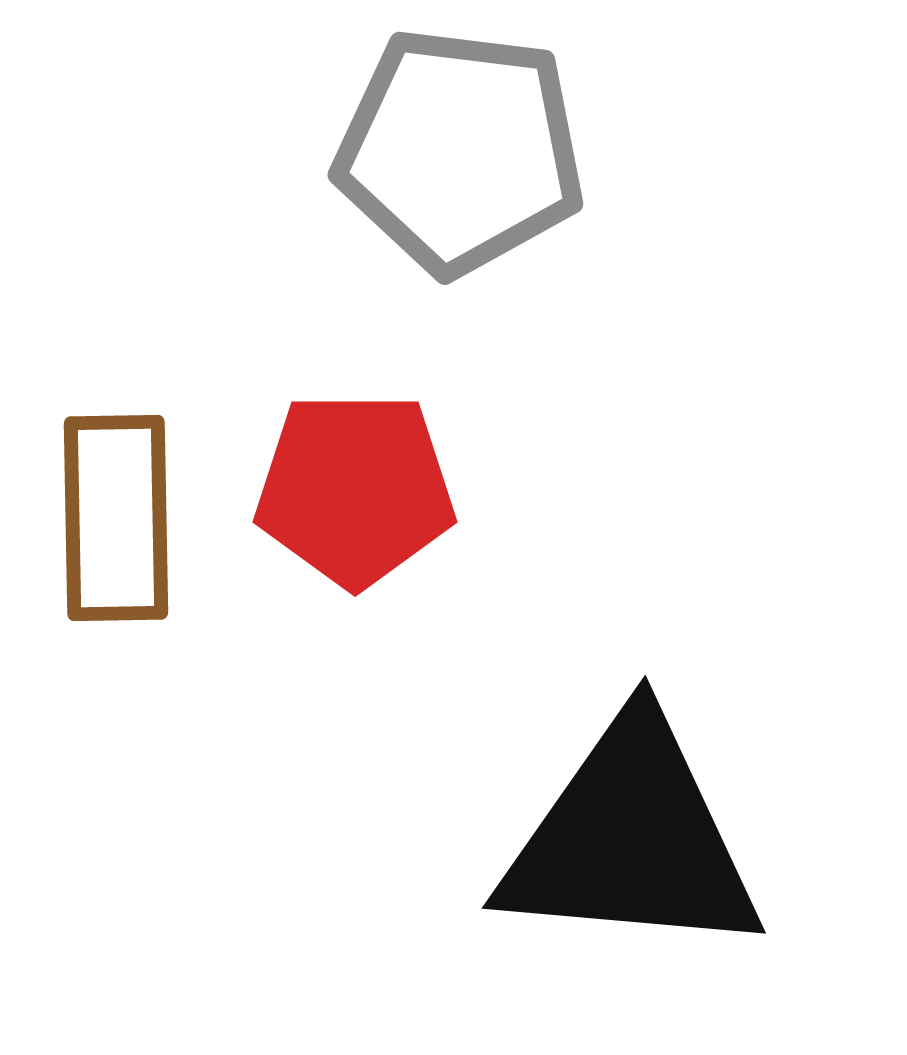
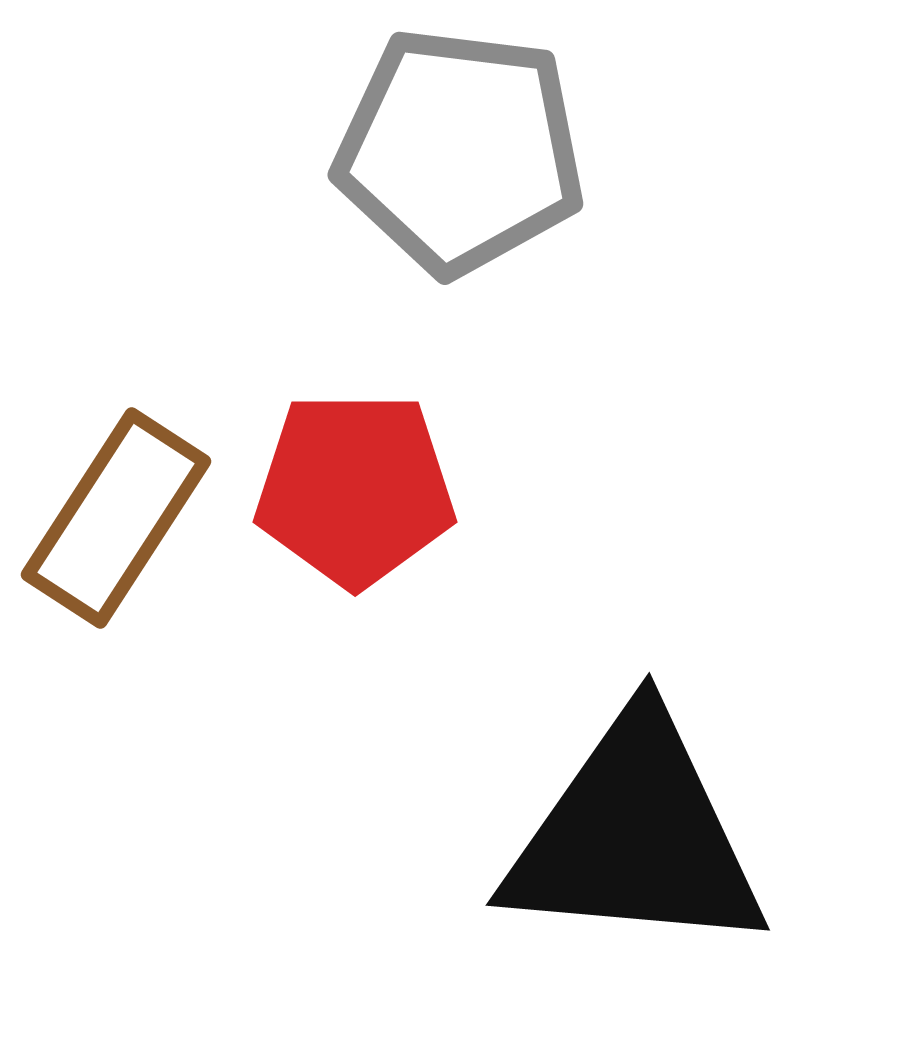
brown rectangle: rotated 34 degrees clockwise
black triangle: moved 4 px right, 3 px up
